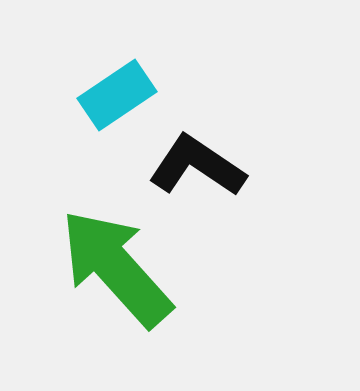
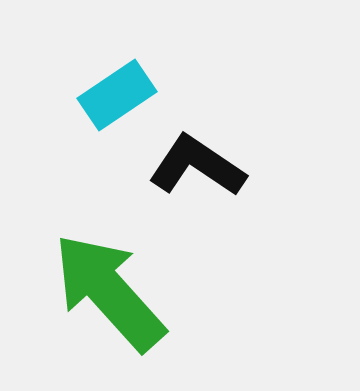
green arrow: moved 7 px left, 24 px down
